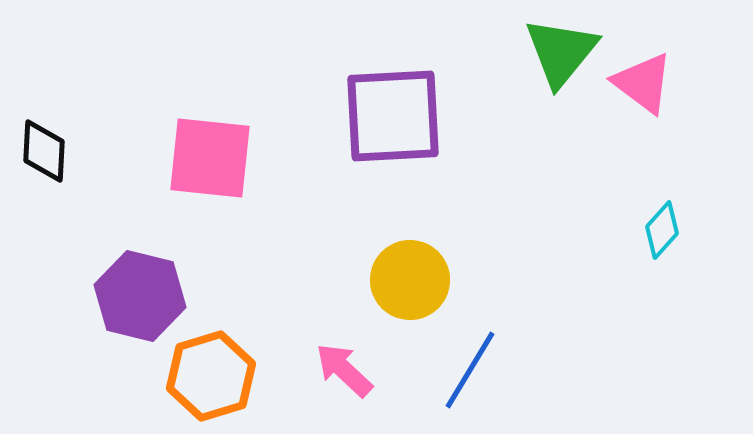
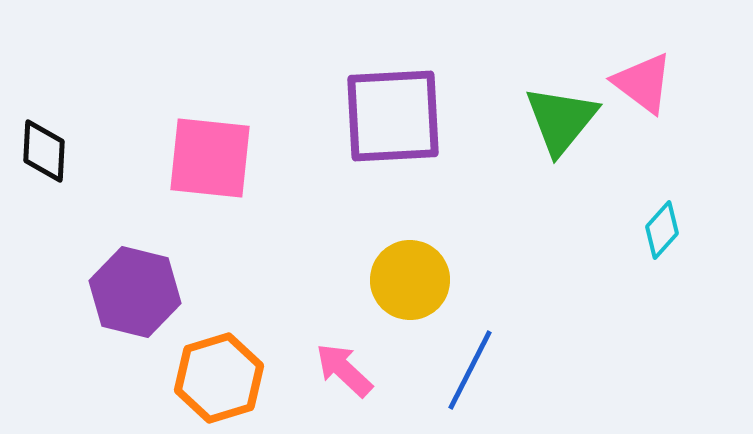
green triangle: moved 68 px down
purple hexagon: moved 5 px left, 4 px up
blue line: rotated 4 degrees counterclockwise
orange hexagon: moved 8 px right, 2 px down
